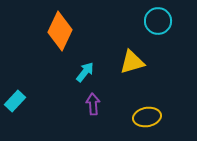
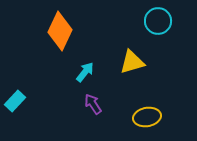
purple arrow: rotated 30 degrees counterclockwise
